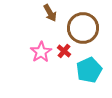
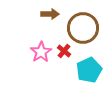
brown arrow: moved 1 px down; rotated 60 degrees counterclockwise
